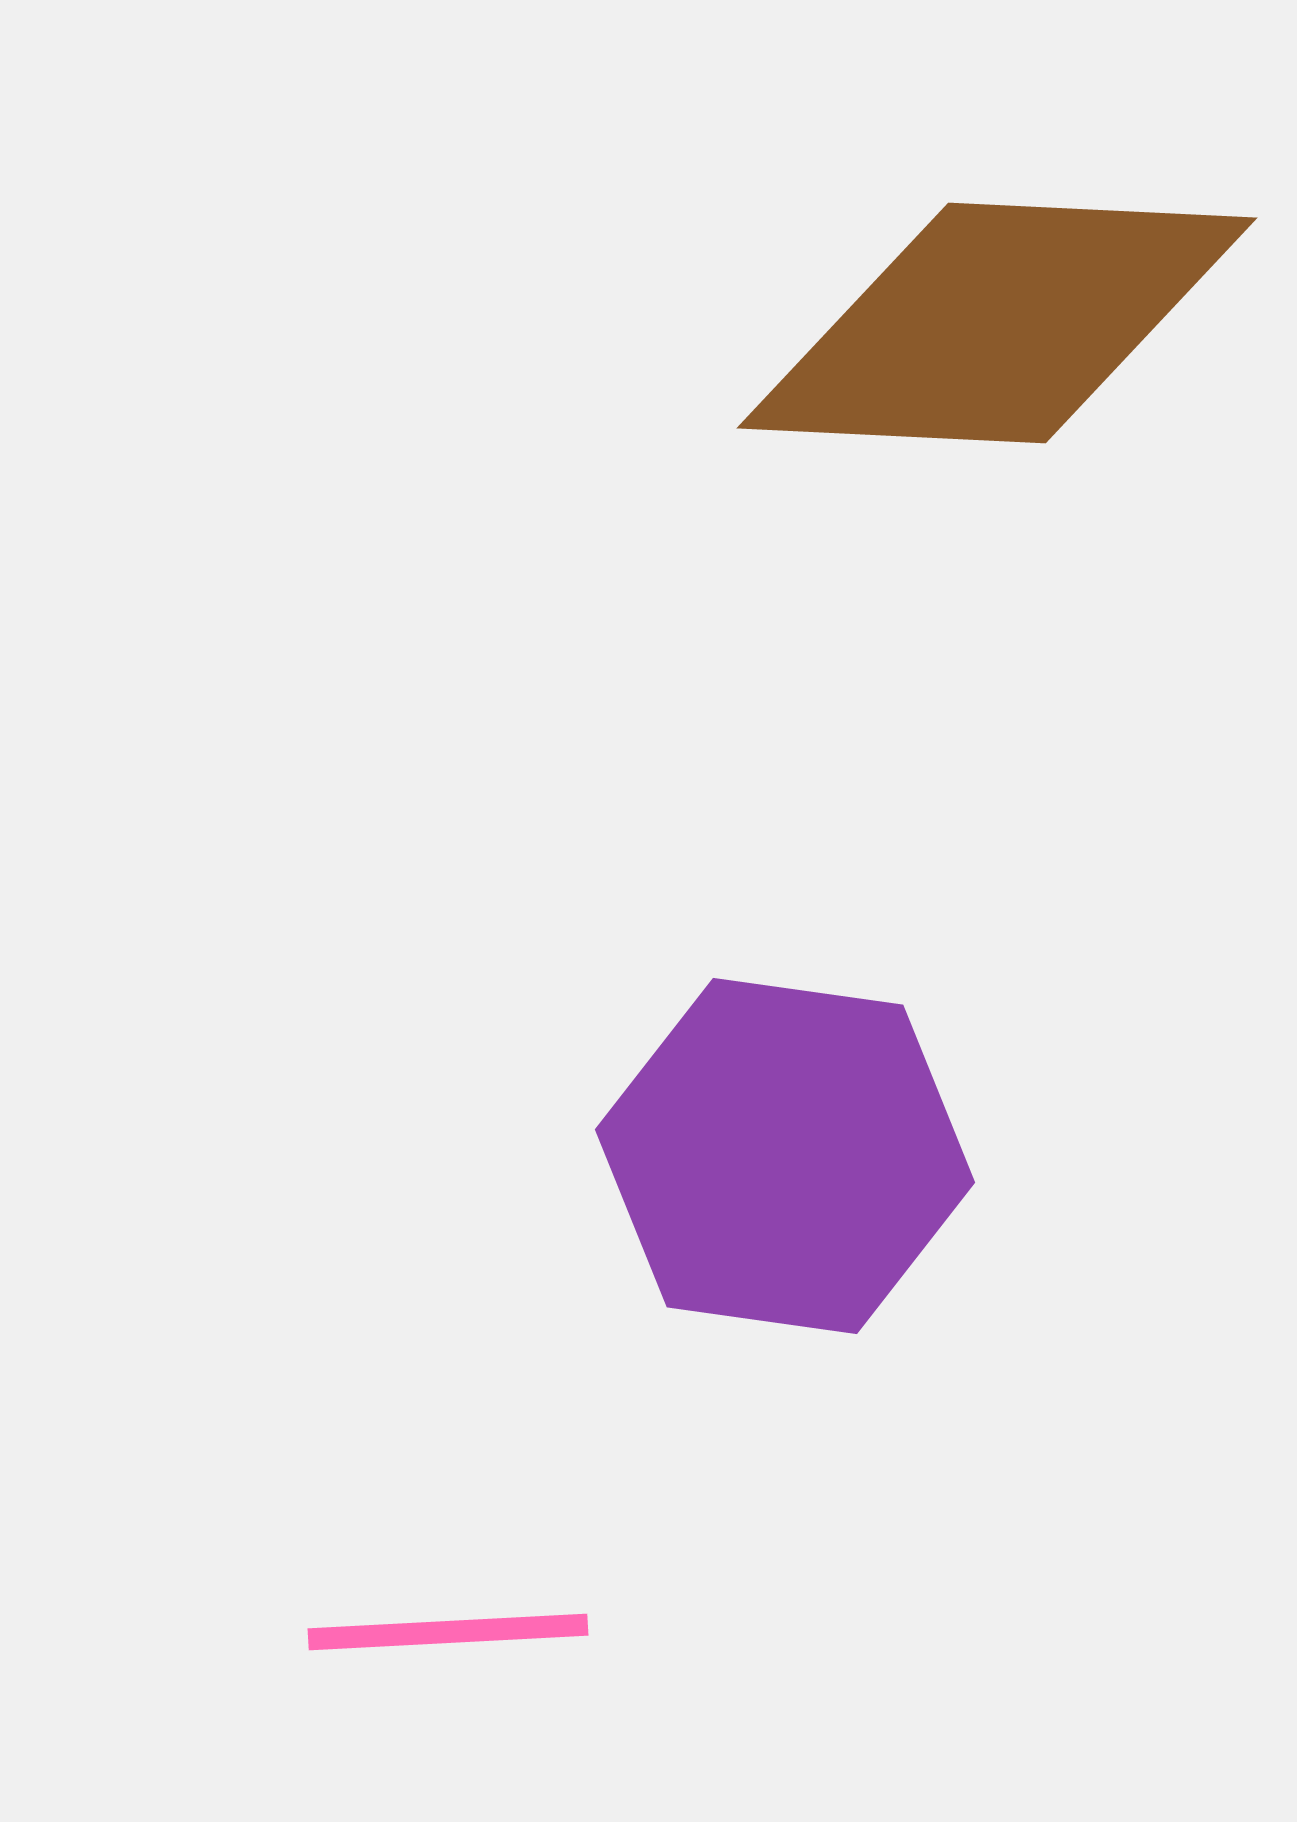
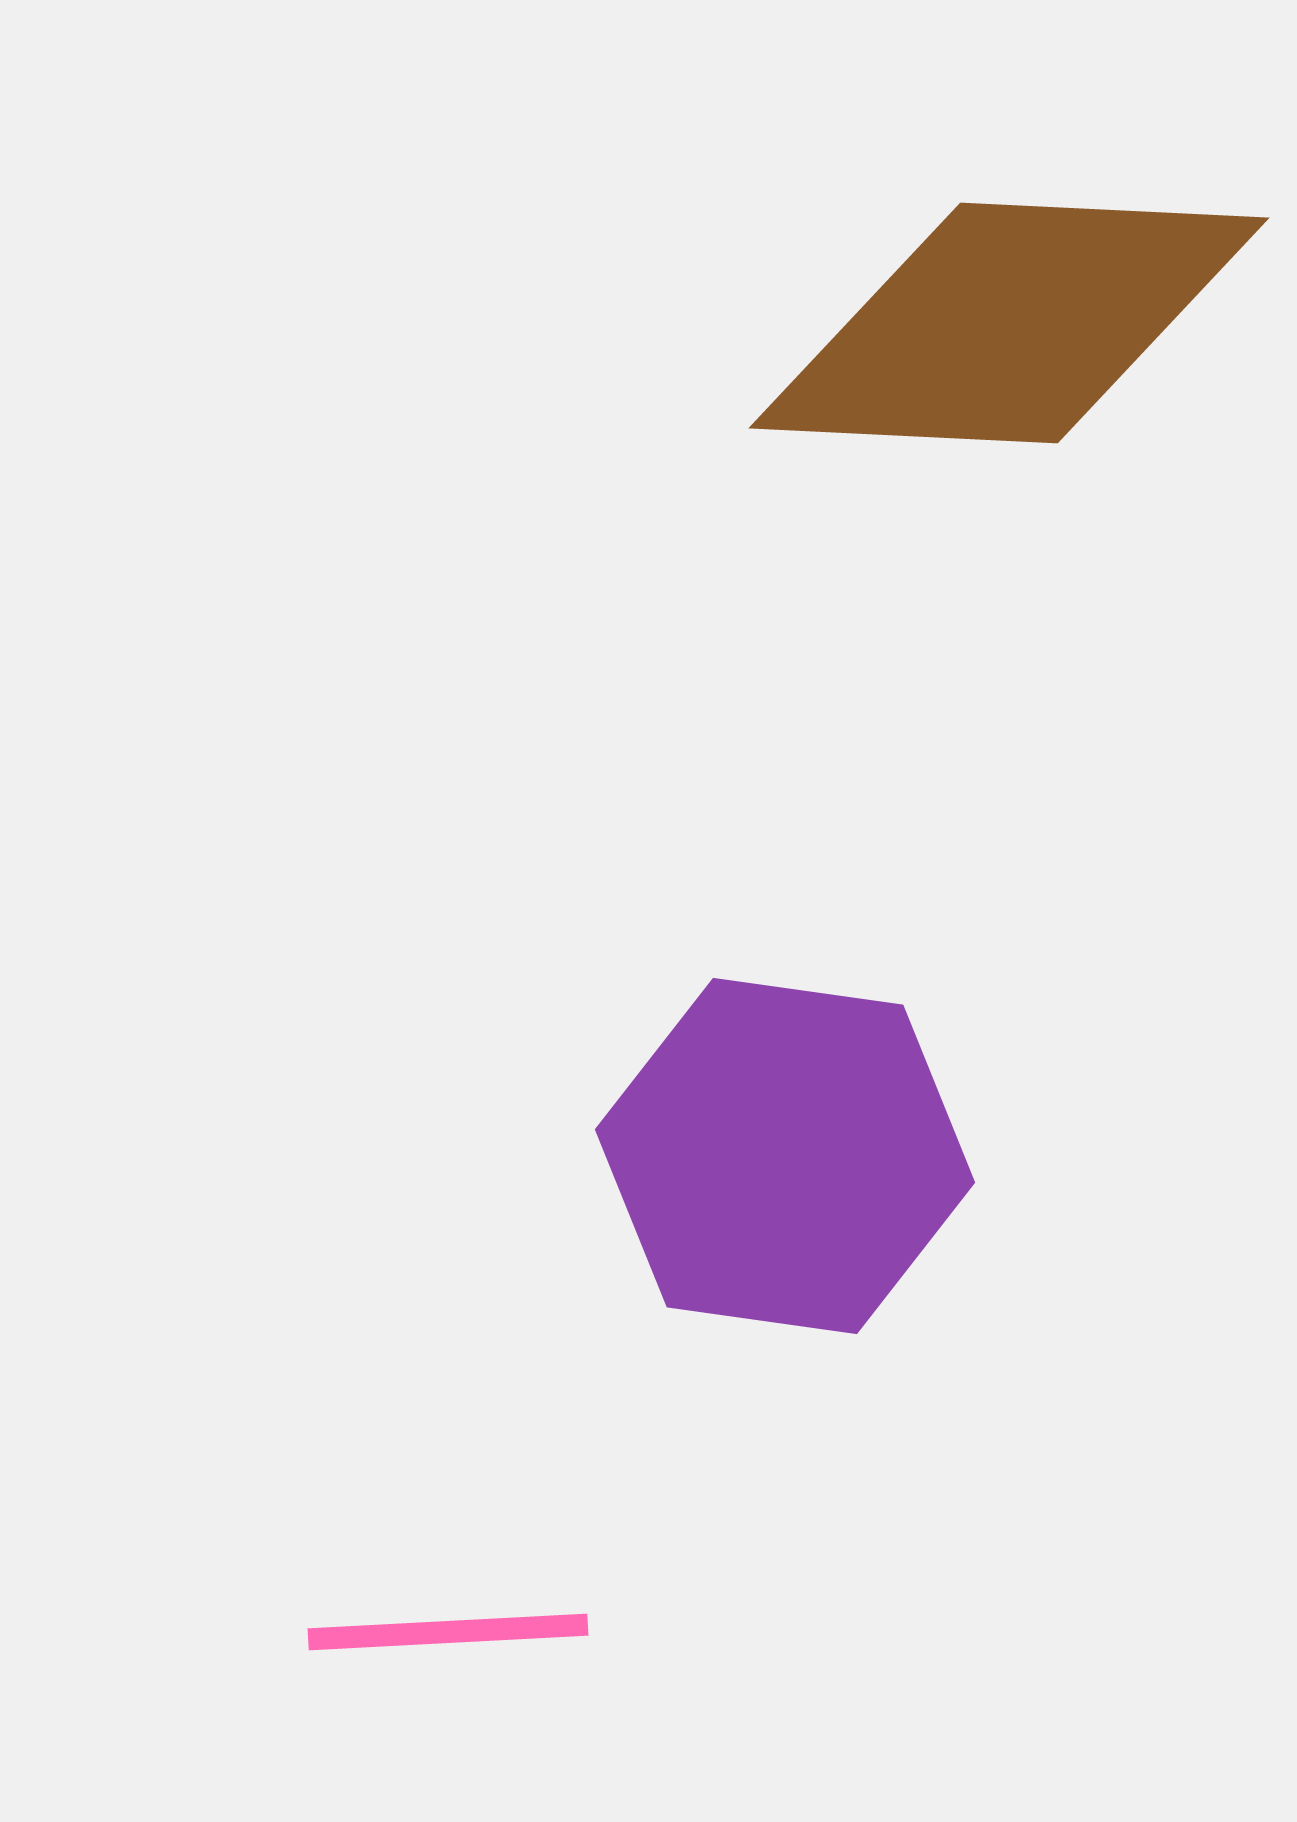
brown diamond: moved 12 px right
